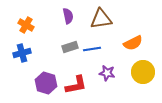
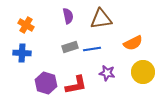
blue cross: rotated 18 degrees clockwise
